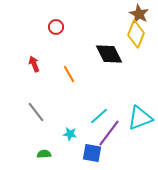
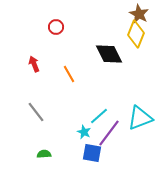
cyan star: moved 14 px right, 2 px up; rotated 16 degrees clockwise
